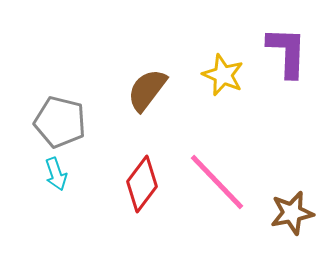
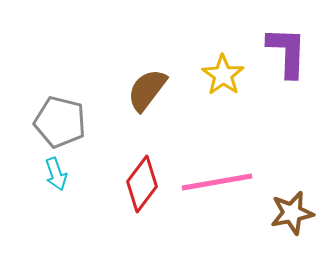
yellow star: rotated 12 degrees clockwise
pink line: rotated 56 degrees counterclockwise
